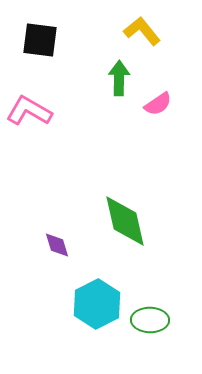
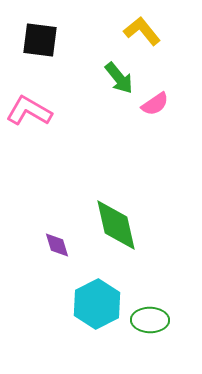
green arrow: rotated 140 degrees clockwise
pink semicircle: moved 3 px left
green diamond: moved 9 px left, 4 px down
